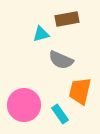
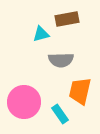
gray semicircle: rotated 25 degrees counterclockwise
pink circle: moved 3 px up
